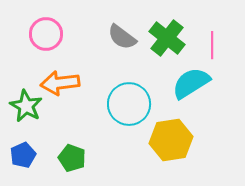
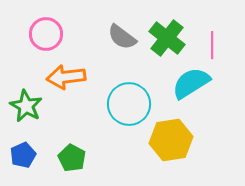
orange arrow: moved 6 px right, 6 px up
green pentagon: rotated 8 degrees clockwise
